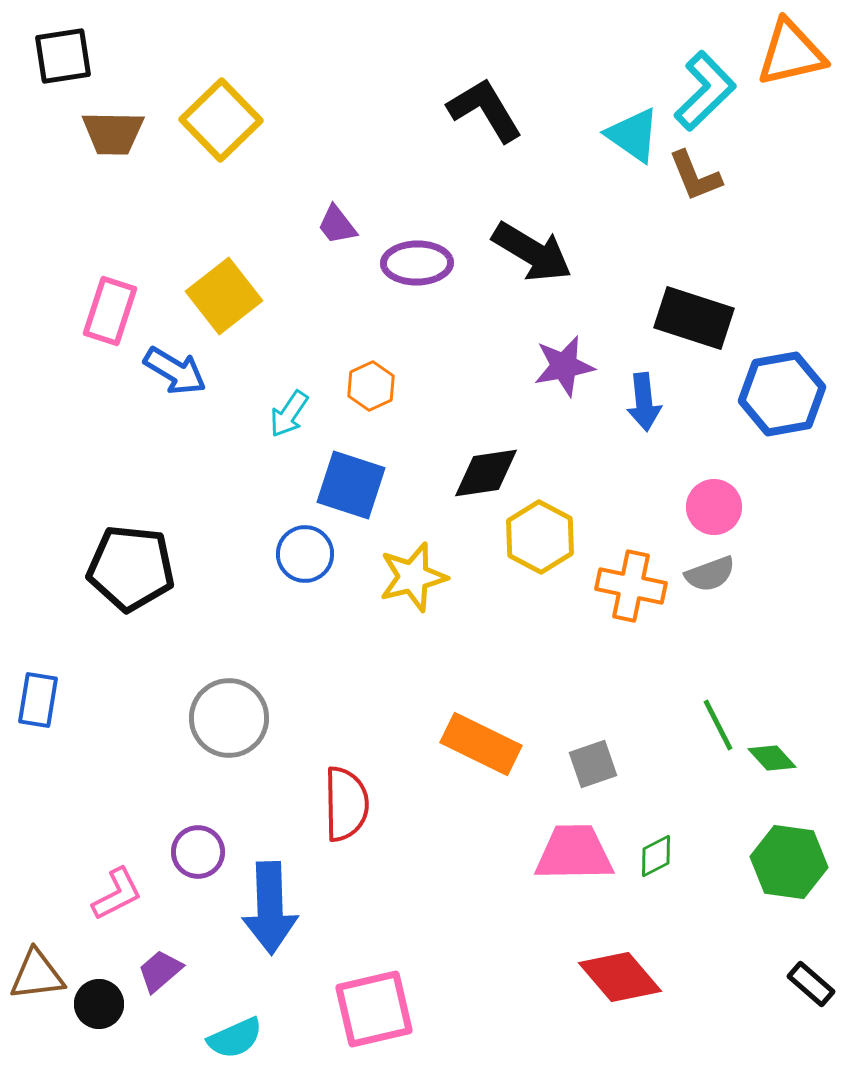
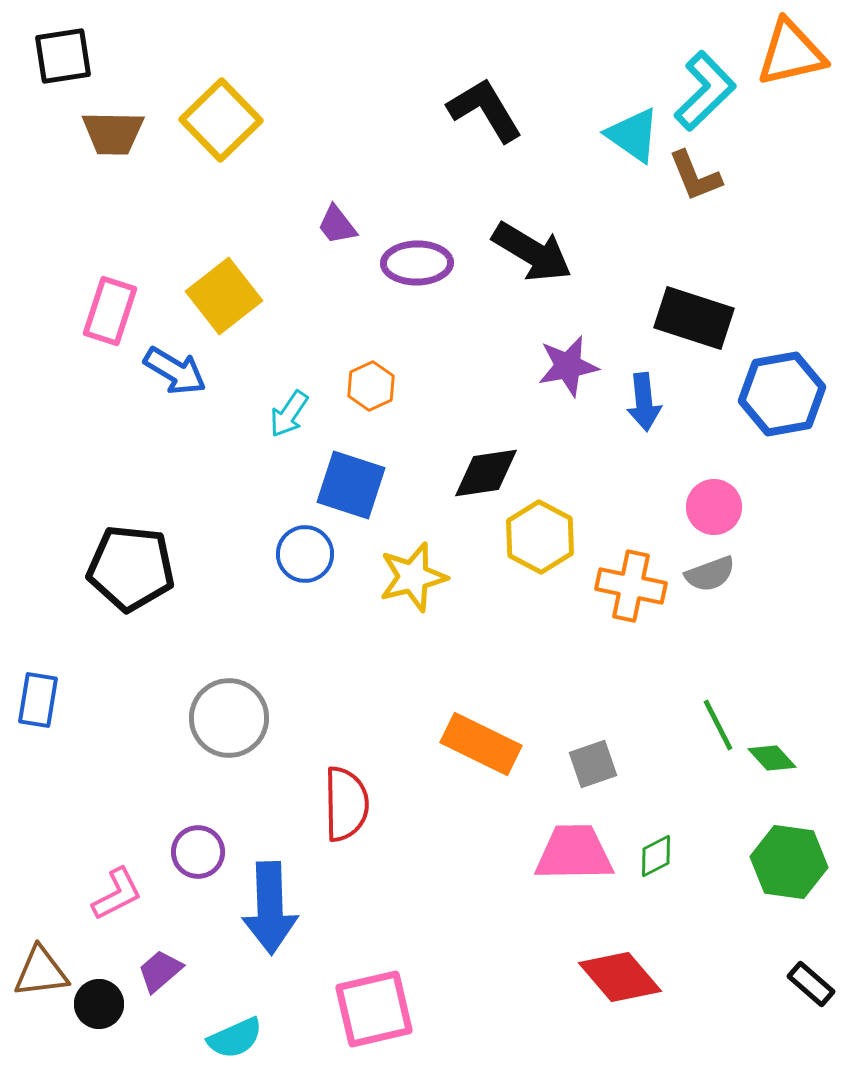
purple star at (564, 366): moved 4 px right
brown triangle at (37, 975): moved 4 px right, 3 px up
